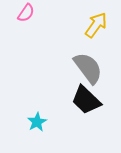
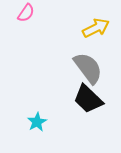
yellow arrow: moved 3 px down; rotated 28 degrees clockwise
black trapezoid: moved 2 px right, 1 px up
